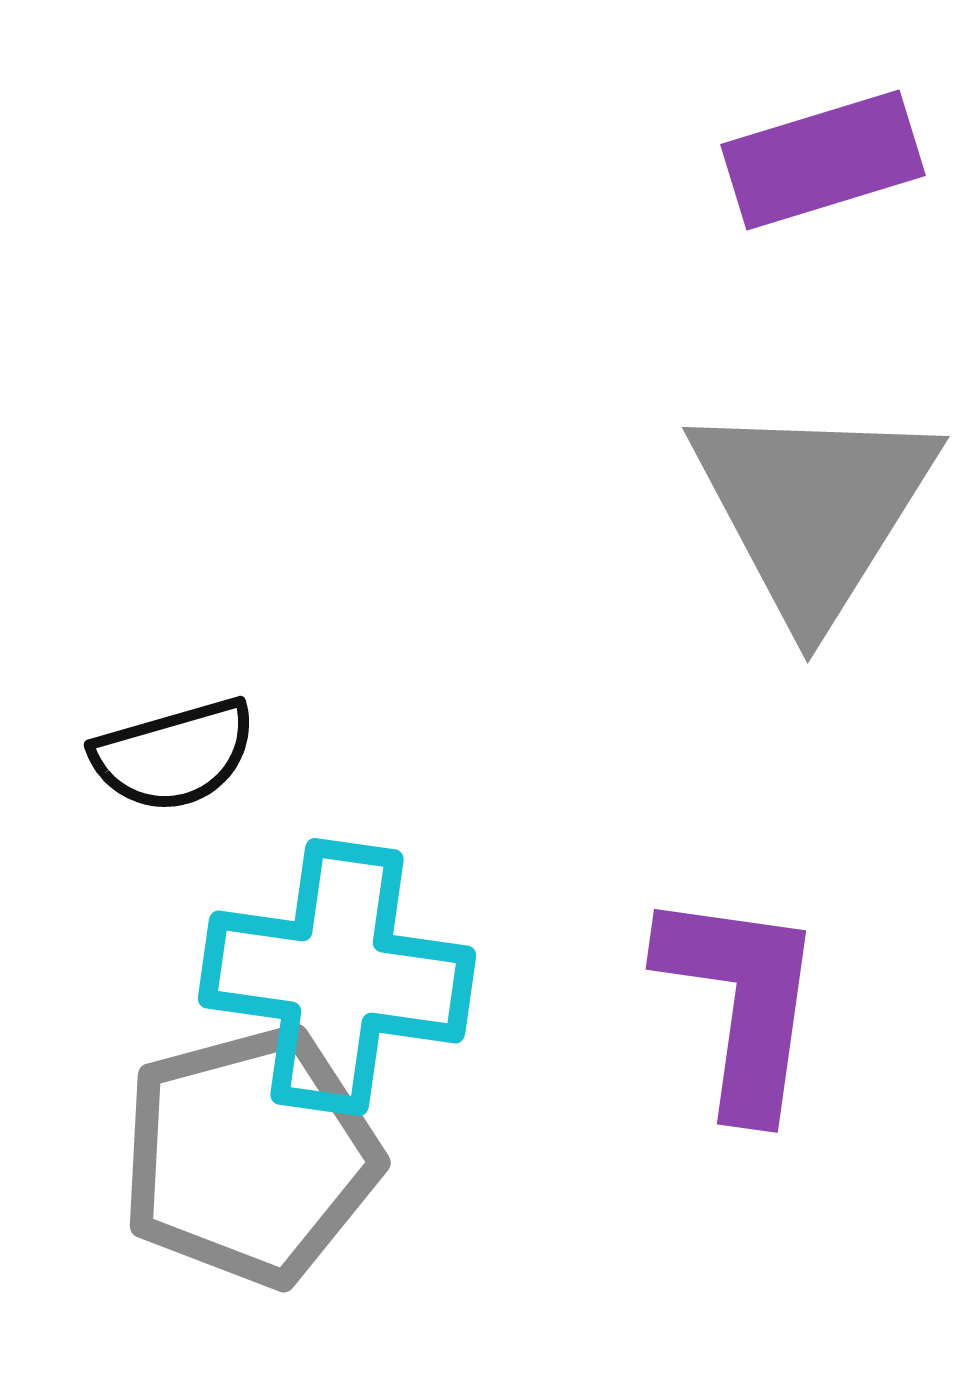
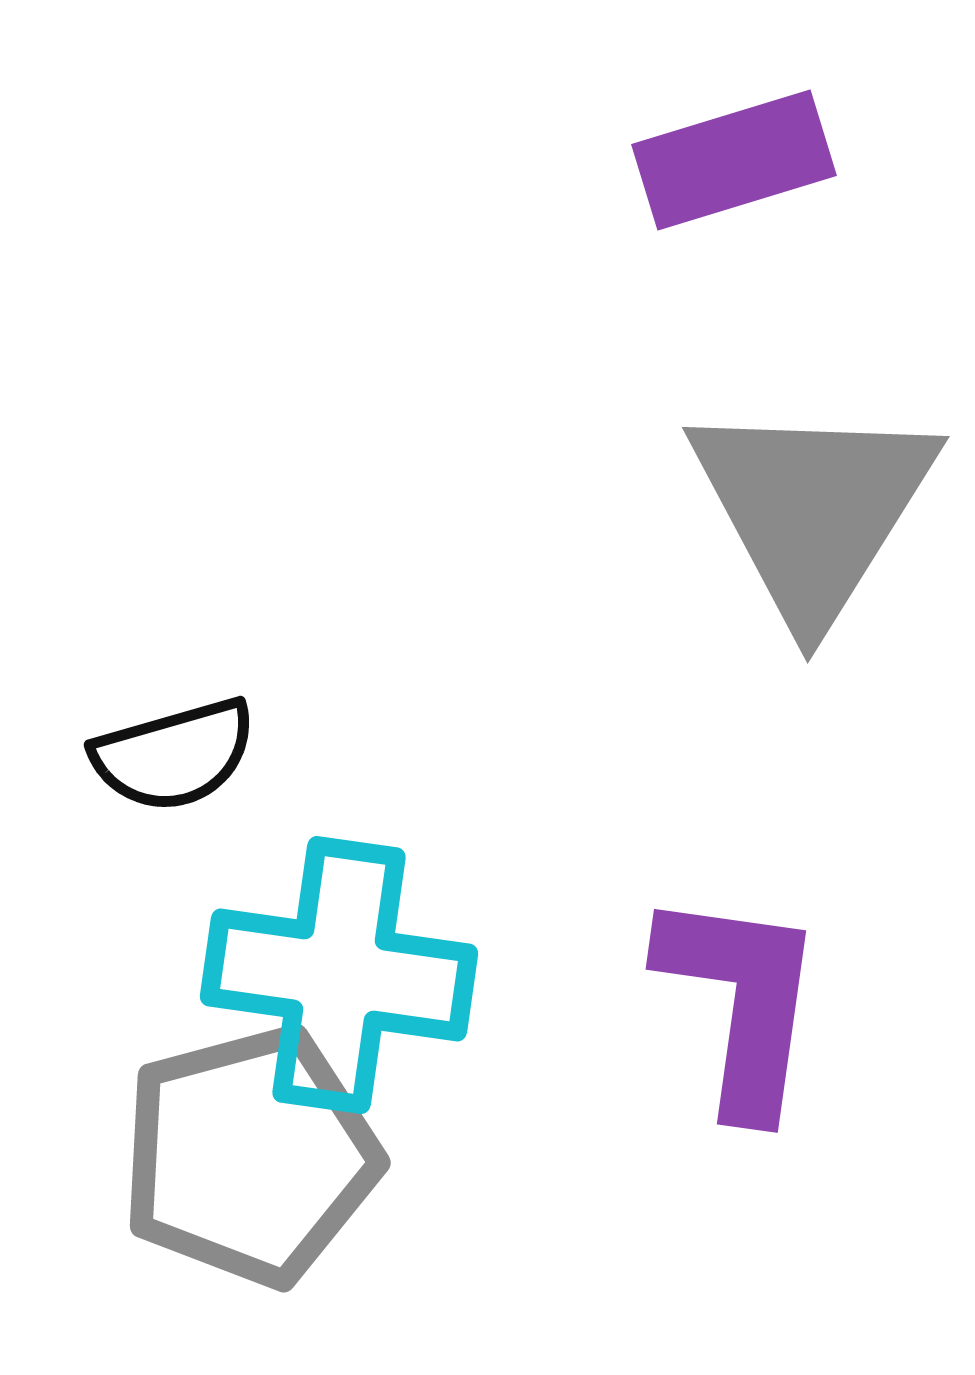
purple rectangle: moved 89 px left
cyan cross: moved 2 px right, 2 px up
